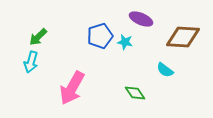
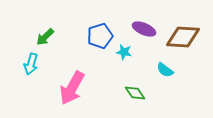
purple ellipse: moved 3 px right, 10 px down
green arrow: moved 7 px right
cyan star: moved 1 px left, 10 px down
cyan arrow: moved 2 px down
